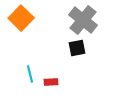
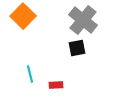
orange square: moved 2 px right, 2 px up
red rectangle: moved 5 px right, 3 px down
